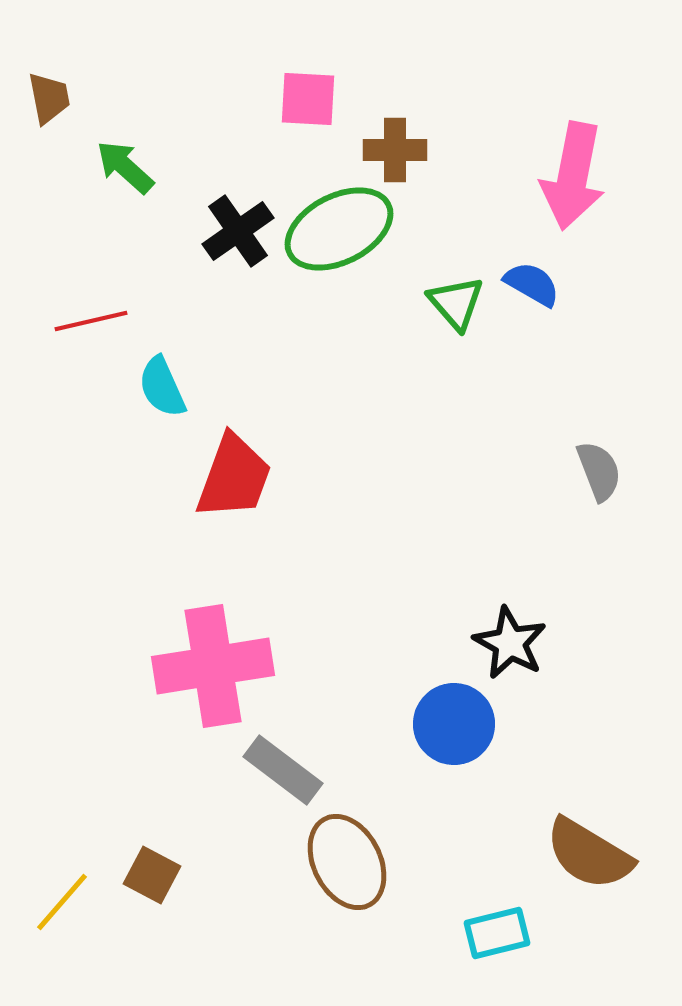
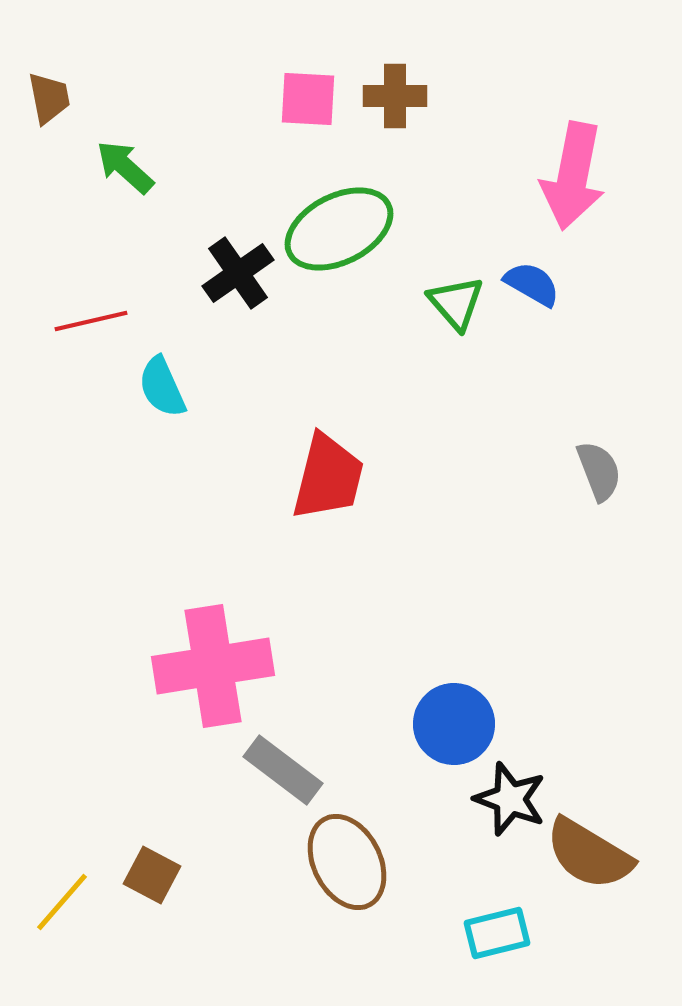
brown cross: moved 54 px up
black cross: moved 42 px down
red trapezoid: moved 94 px right; rotated 6 degrees counterclockwise
black star: moved 156 px down; rotated 8 degrees counterclockwise
